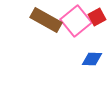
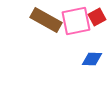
pink square: rotated 28 degrees clockwise
